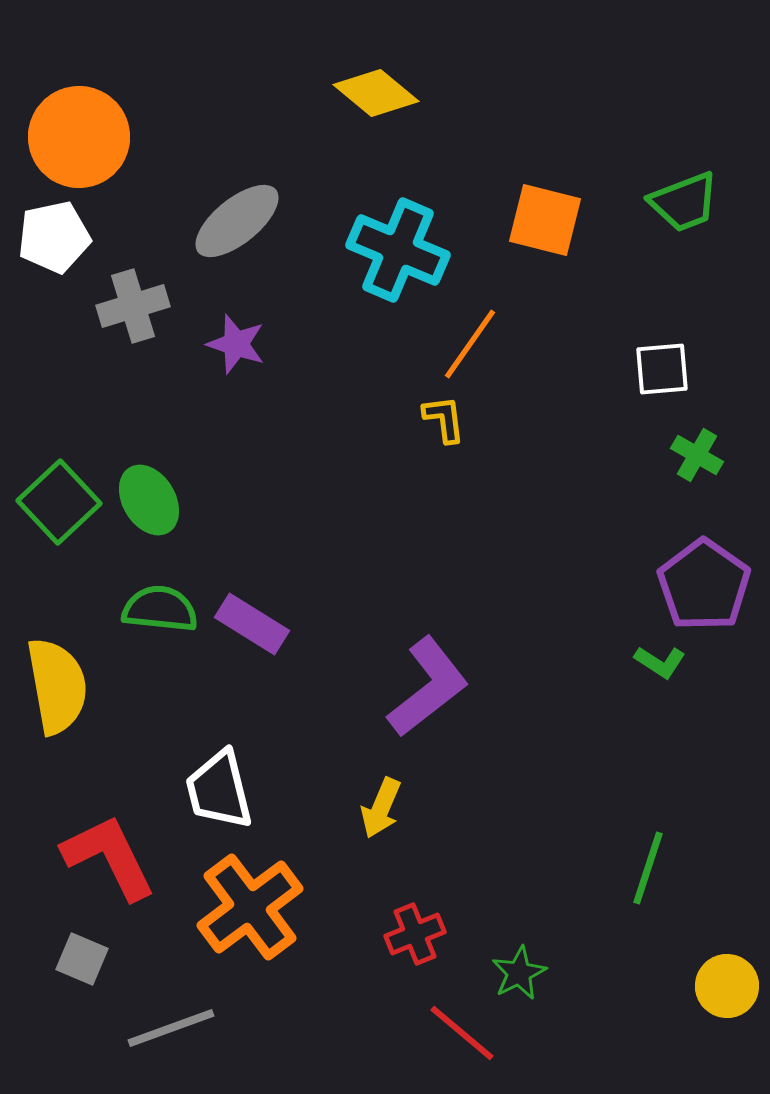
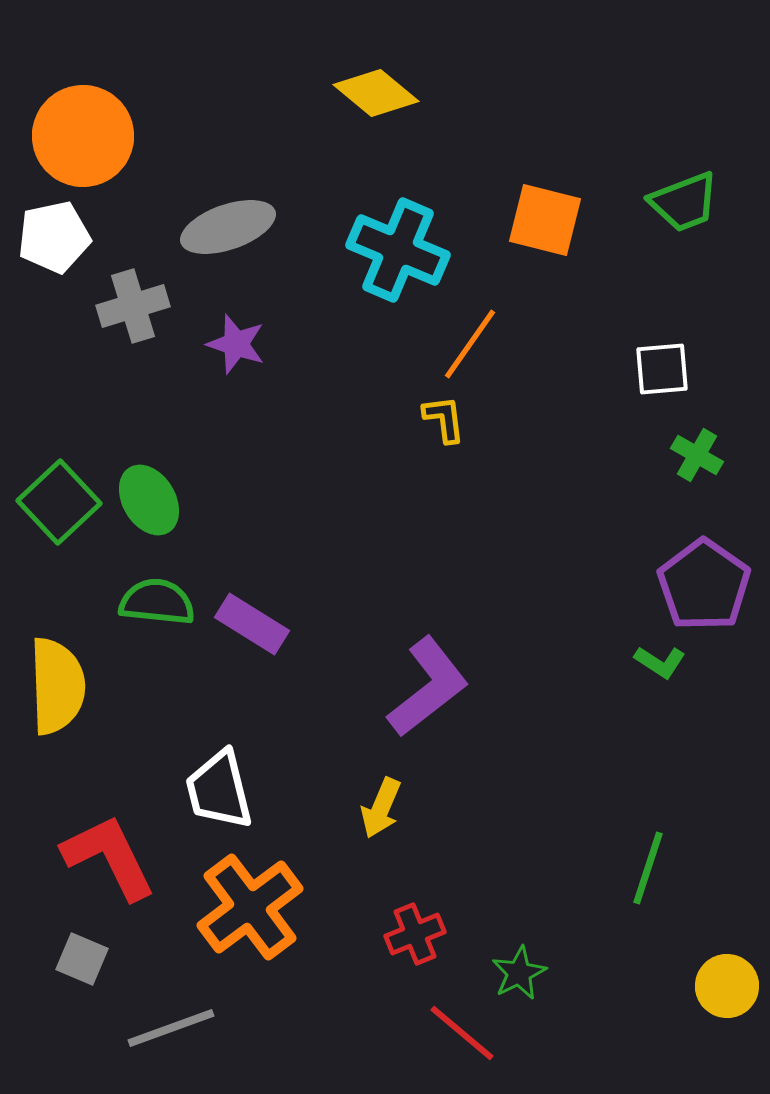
orange circle: moved 4 px right, 1 px up
gray ellipse: moved 9 px left, 6 px down; rotated 20 degrees clockwise
green semicircle: moved 3 px left, 7 px up
yellow semicircle: rotated 8 degrees clockwise
